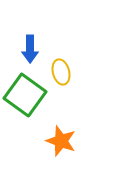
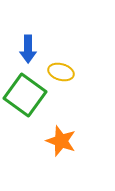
blue arrow: moved 2 px left
yellow ellipse: rotated 60 degrees counterclockwise
